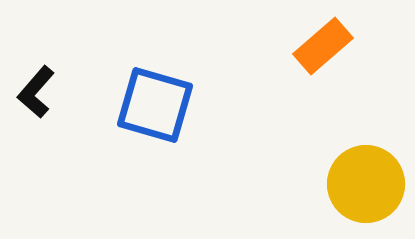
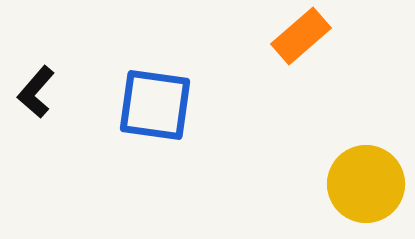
orange rectangle: moved 22 px left, 10 px up
blue square: rotated 8 degrees counterclockwise
